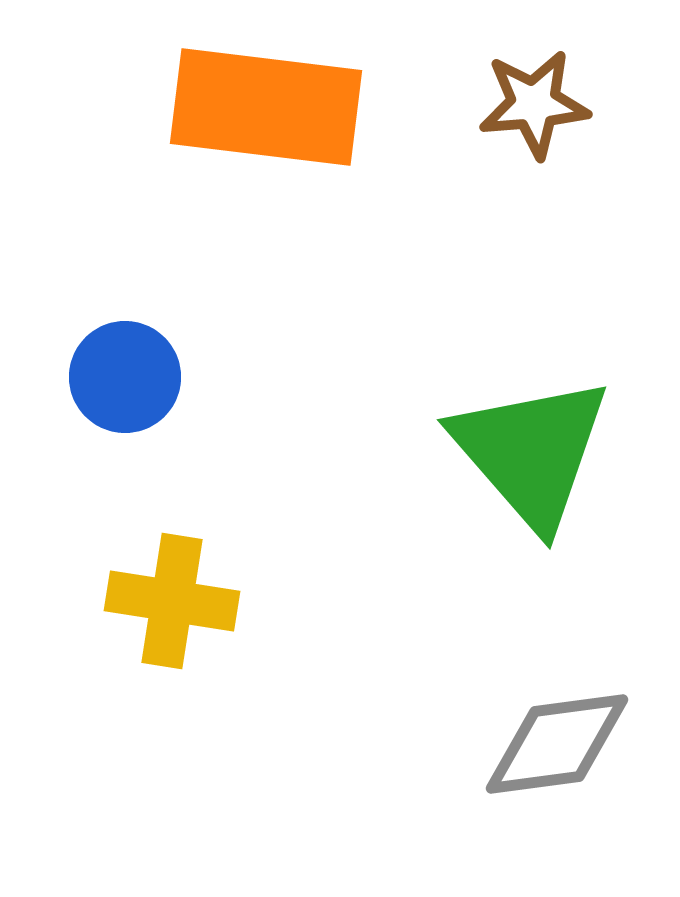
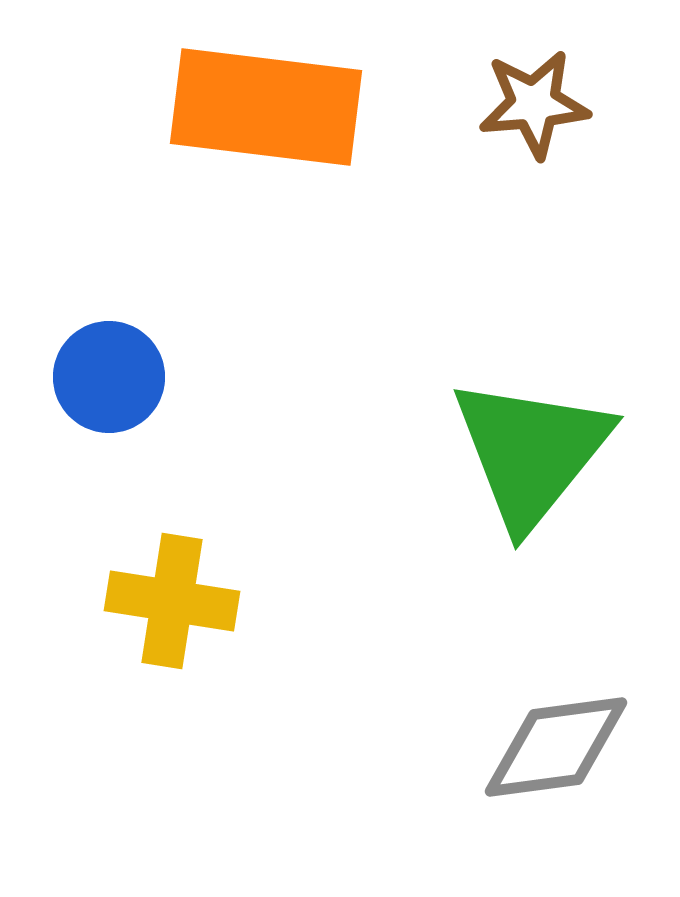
blue circle: moved 16 px left
green triangle: rotated 20 degrees clockwise
gray diamond: moved 1 px left, 3 px down
